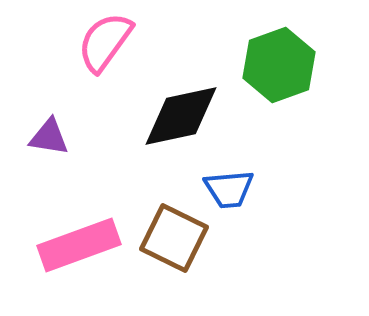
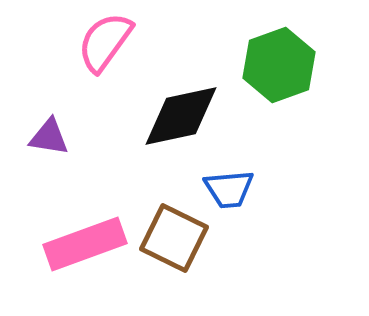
pink rectangle: moved 6 px right, 1 px up
